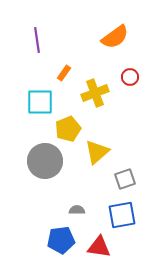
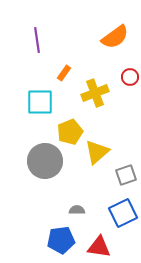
yellow pentagon: moved 2 px right, 3 px down
gray square: moved 1 px right, 4 px up
blue square: moved 1 px right, 2 px up; rotated 16 degrees counterclockwise
